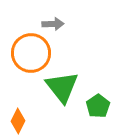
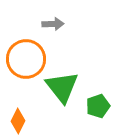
orange circle: moved 5 px left, 6 px down
green pentagon: rotated 15 degrees clockwise
